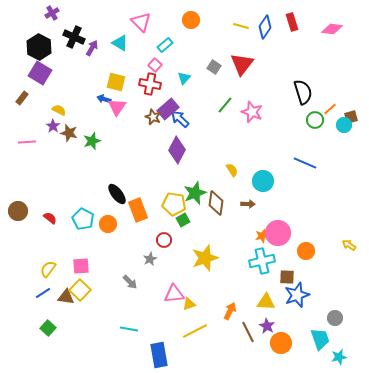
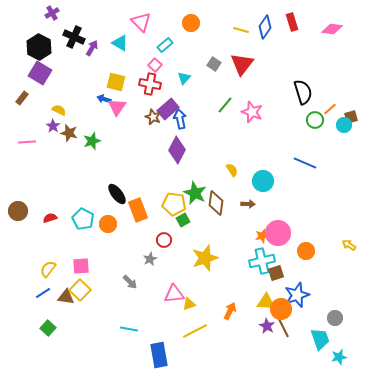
orange circle at (191, 20): moved 3 px down
yellow line at (241, 26): moved 4 px down
gray square at (214, 67): moved 3 px up
blue arrow at (180, 119): rotated 36 degrees clockwise
green star at (195, 193): rotated 25 degrees counterclockwise
red semicircle at (50, 218): rotated 56 degrees counterclockwise
brown square at (287, 277): moved 11 px left, 4 px up; rotated 21 degrees counterclockwise
brown line at (248, 332): moved 35 px right, 5 px up
orange circle at (281, 343): moved 34 px up
